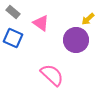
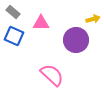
yellow arrow: moved 5 px right; rotated 152 degrees counterclockwise
pink triangle: rotated 36 degrees counterclockwise
blue square: moved 1 px right, 2 px up
